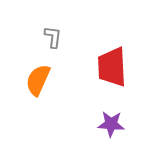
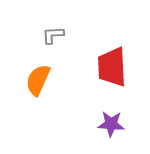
gray L-shape: moved 2 px up; rotated 100 degrees counterclockwise
